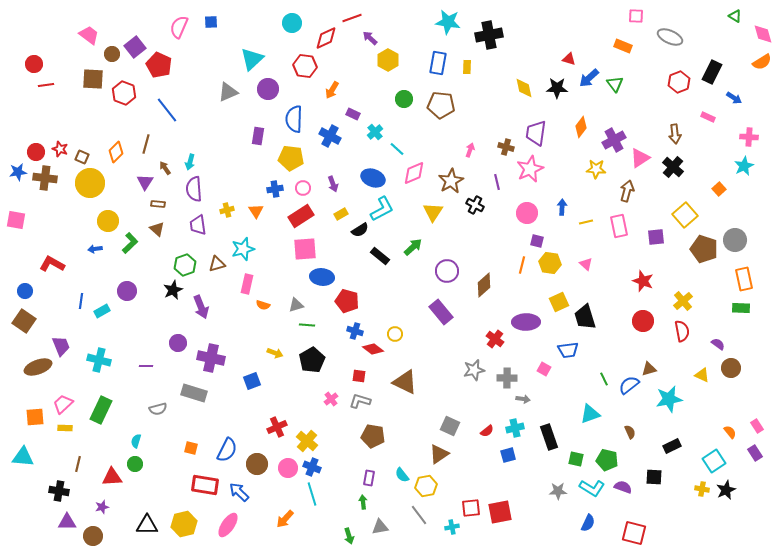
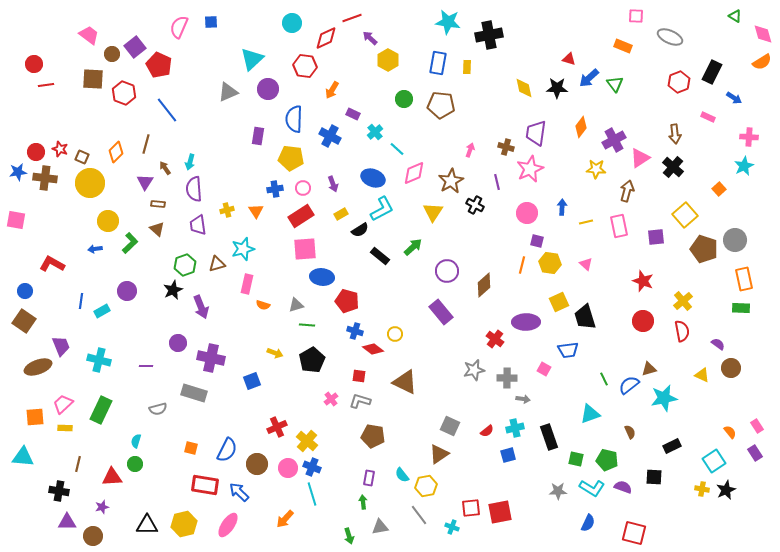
cyan star at (669, 399): moved 5 px left, 1 px up
cyan cross at (452, 527): rotated 32 degrees clockwise
